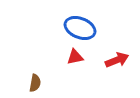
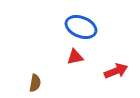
blue ellipse: moved 1 px right, 1 px up
red arrow: moved 1 px left, 11 px down
